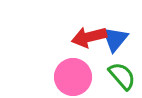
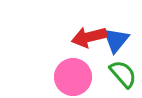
blue triangle: moved 1 px right, 1 px down
green semicircle: moved 1 px right, 2 px up
